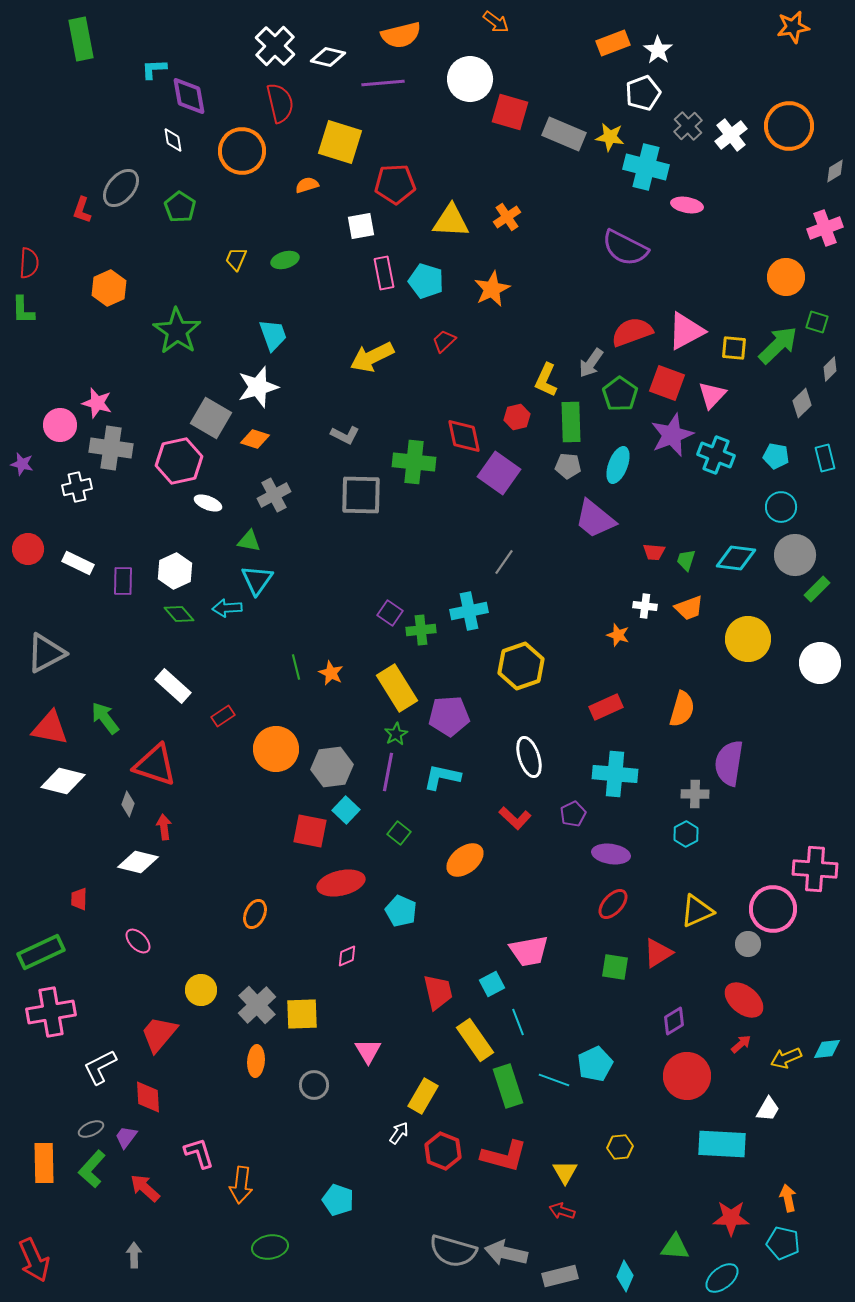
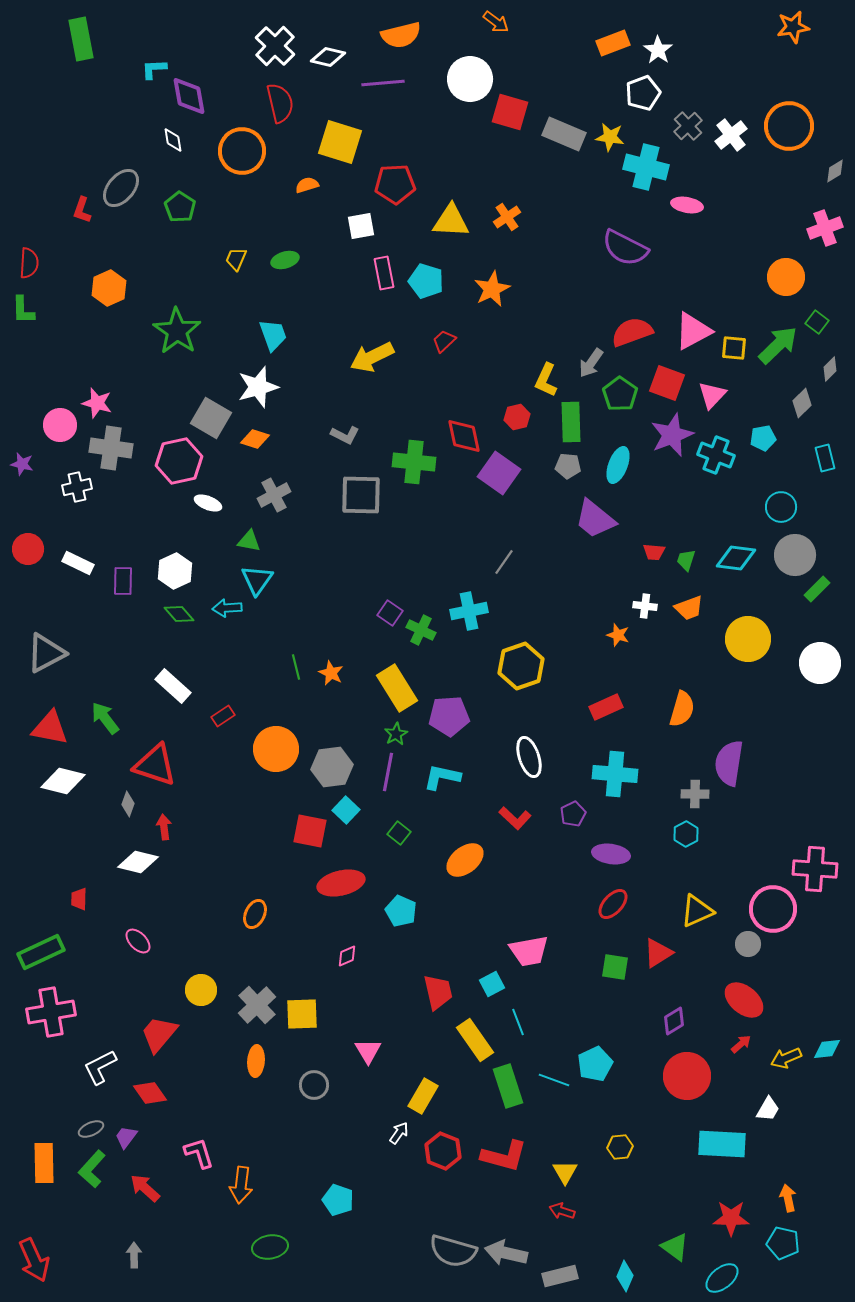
green square at (817, 322): rotated 20 degrees clockwise
pink triangle at (686, 331): moved 7 px right
cyan pentagon at (776, 456): moved 13 px left, 18 px up; rotated 20 degrees counterclockwise
green cross at (421, 630): rotated 32 degrees clockwise
red diamond at (148, 1097): moved 2 px right, 4 px up; rotated 32 degrees counterclockwise
green triangle at (675, 1247): rotated 32 degrees clockwise
